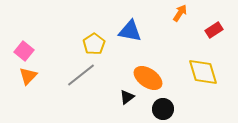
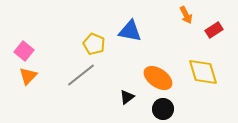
orange arrow: moved 6 px right, 2 px down; rotated 120 degrees clockwise
yellow pentagon: rotated 15 degrees counterclockwise
orange ellipse: moved 10 px right
